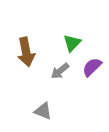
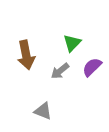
brown arrow: moved 3 px down
